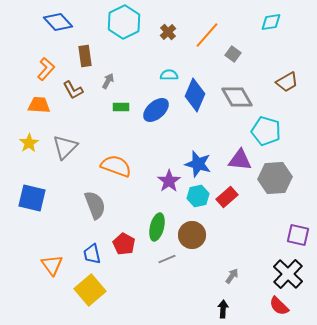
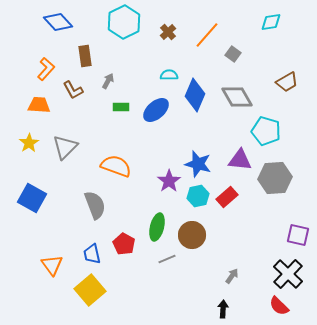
blue square at (32, 198): rotated 16 degrees clockwise
